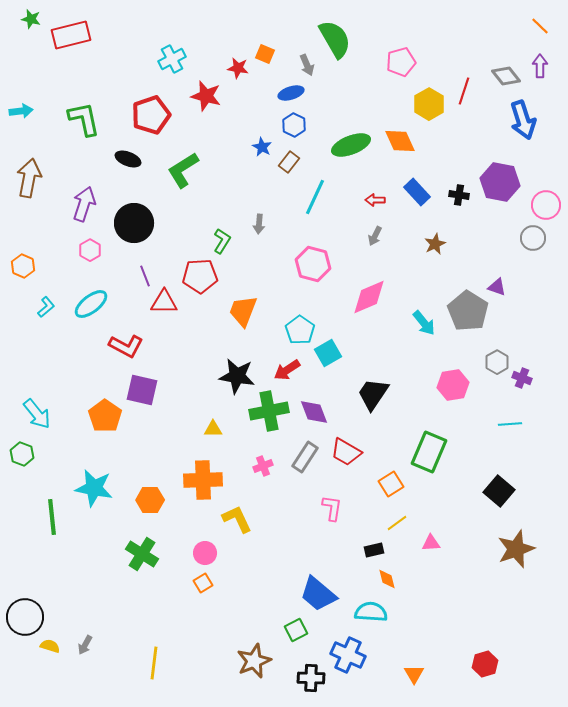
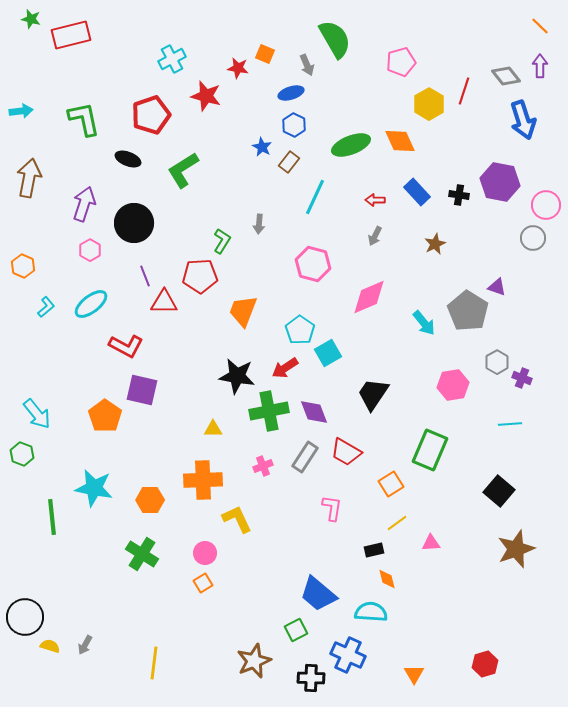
red arrow at (287, 370): moved 2 px left, 2 px up
green rectangle at (429, 452): moved 1 px right, 2 px up
